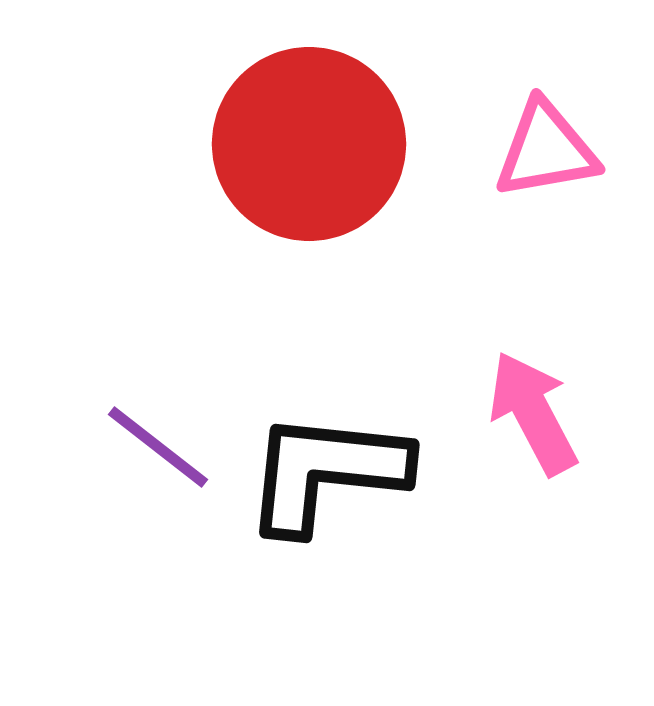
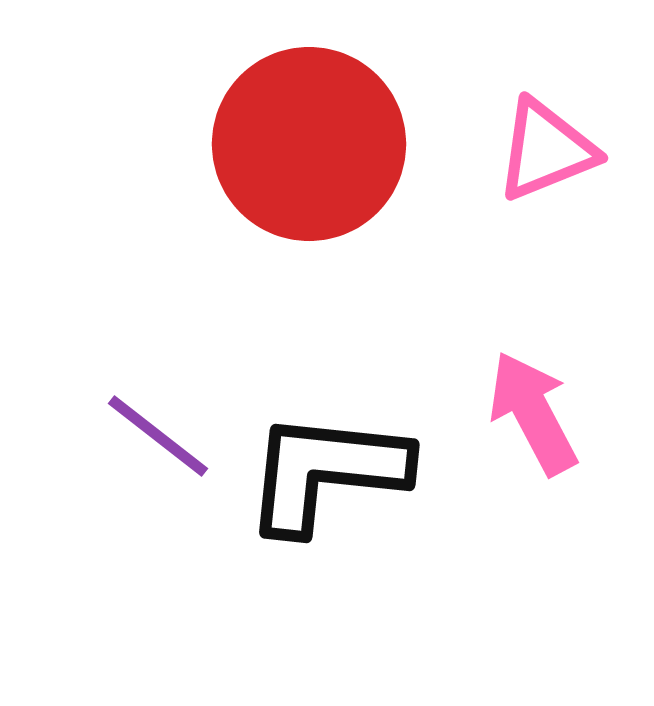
pink triangle: rotated 12 degrees counterclockwise
purple line: moved 11 px up
